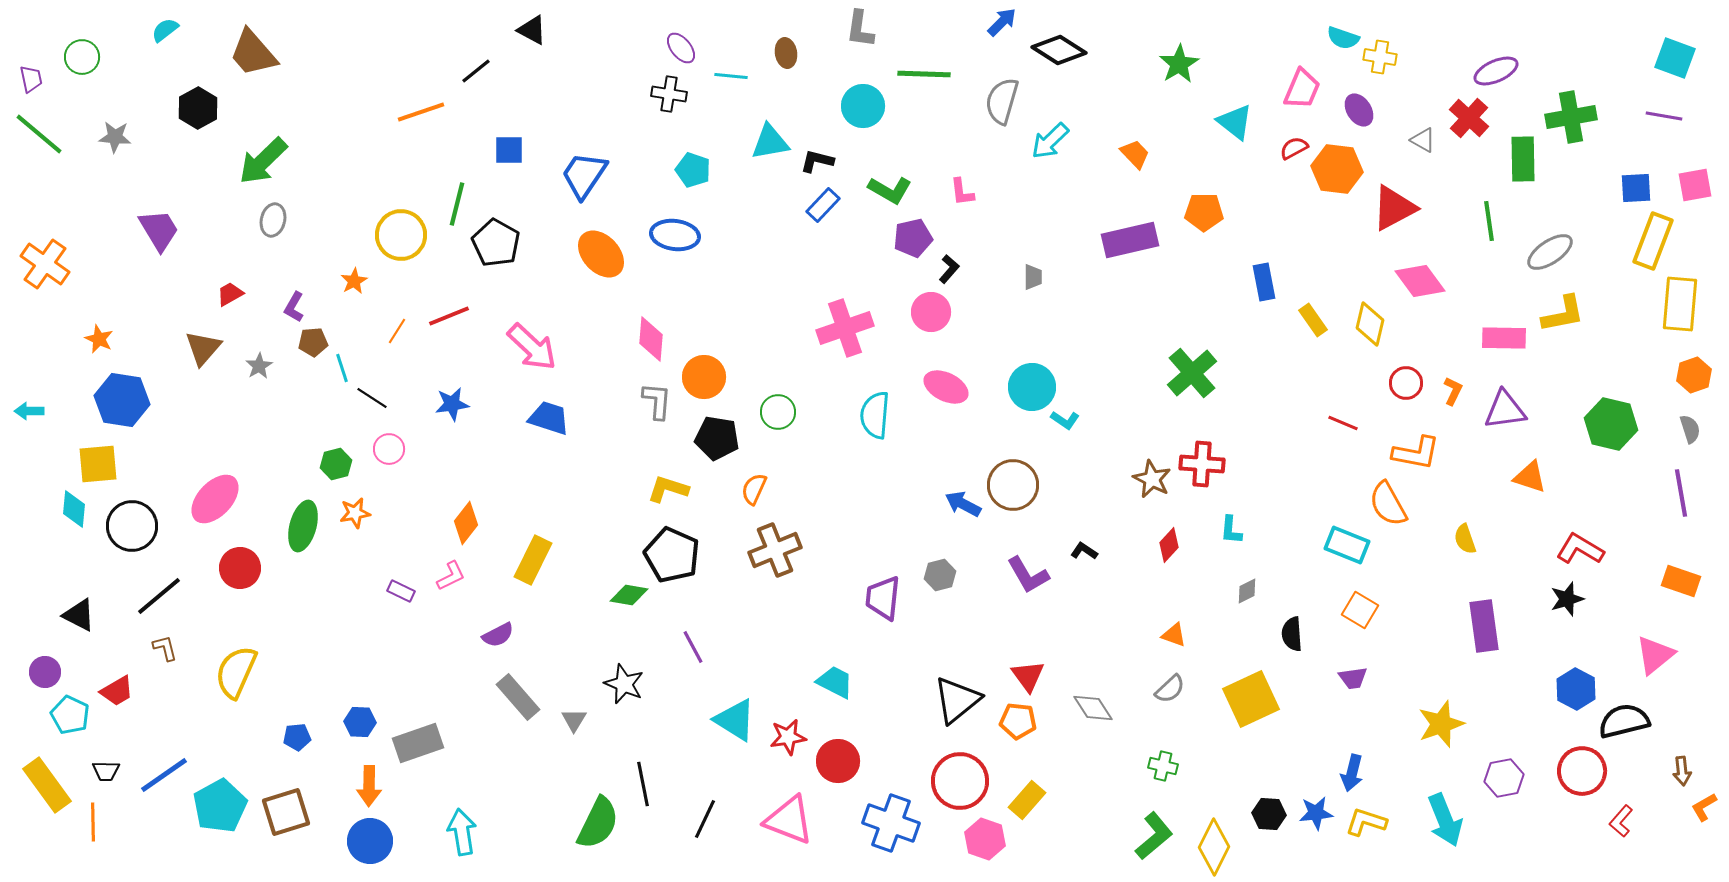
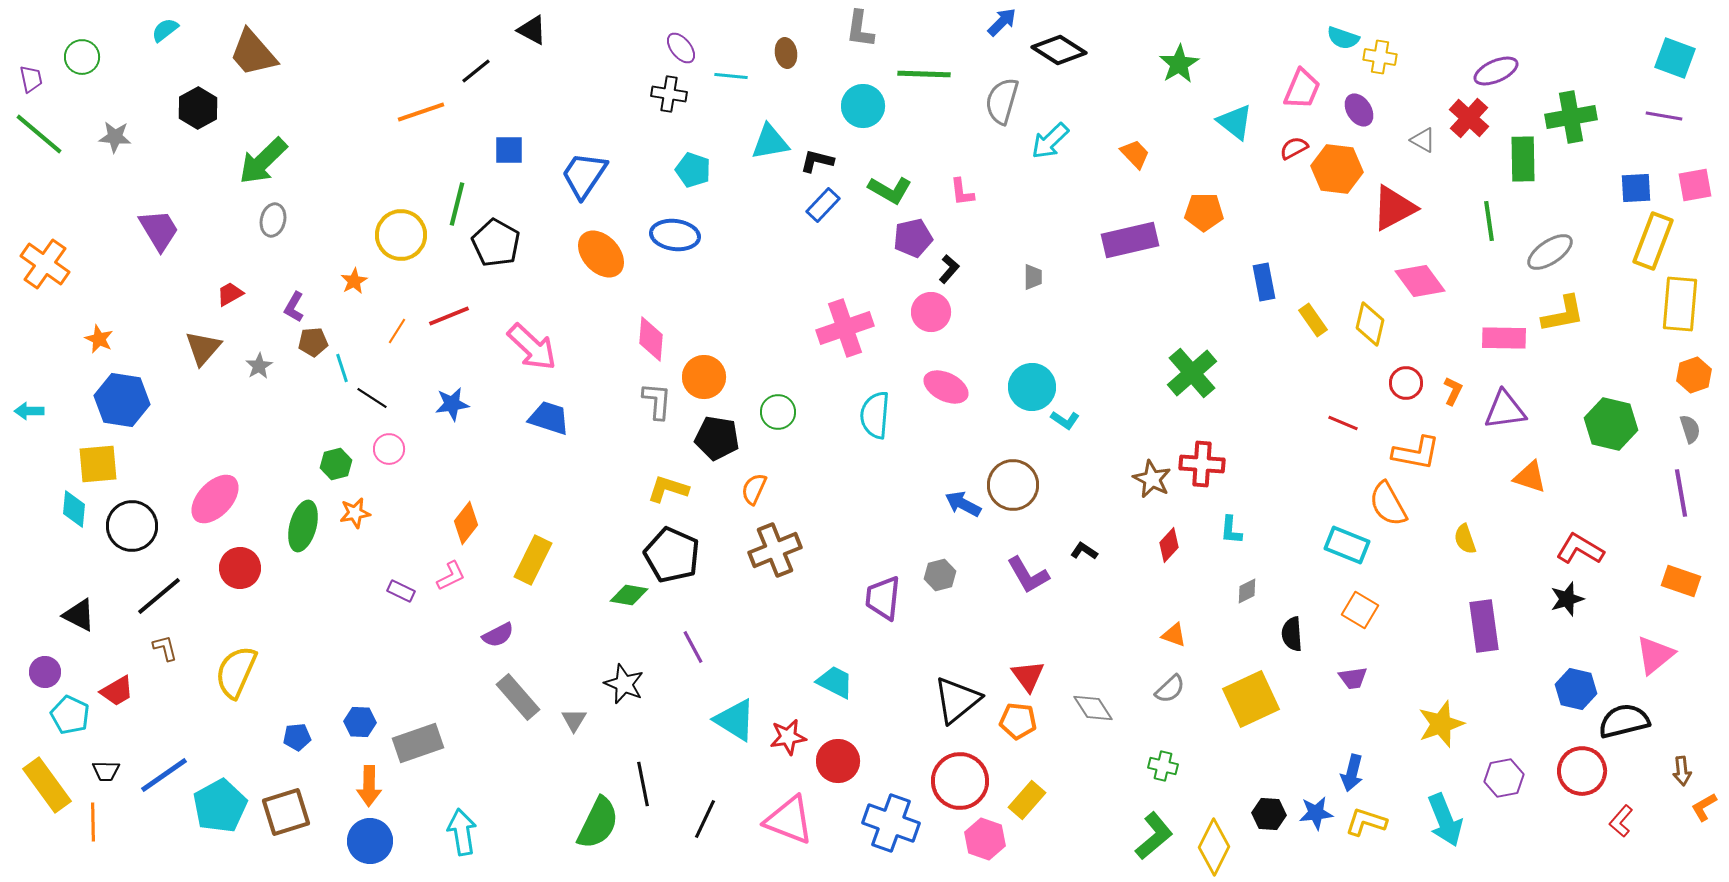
blue hexagon at (1576, 689): rotated 15 degrees counterclockwise
